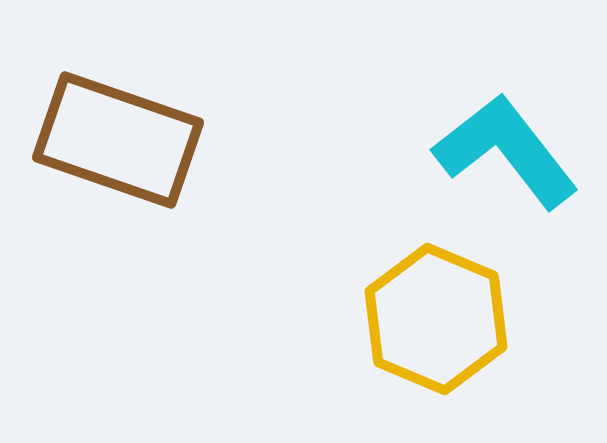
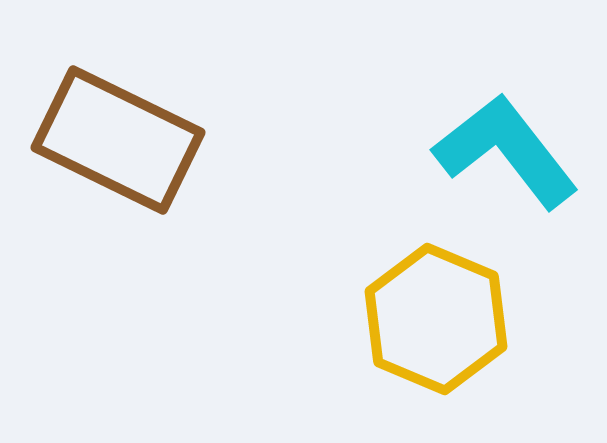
brown rectangle: rotated 7 degrees clockwise
